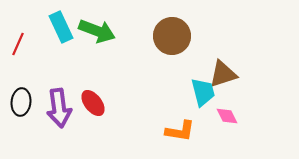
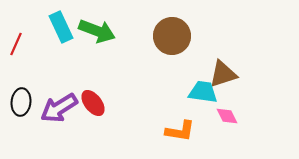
red line: moved 2 px left
cyan trapezoid: rotated 68 degrees counterclockwise
purple arrow: rotated 66 degrees clockwise
